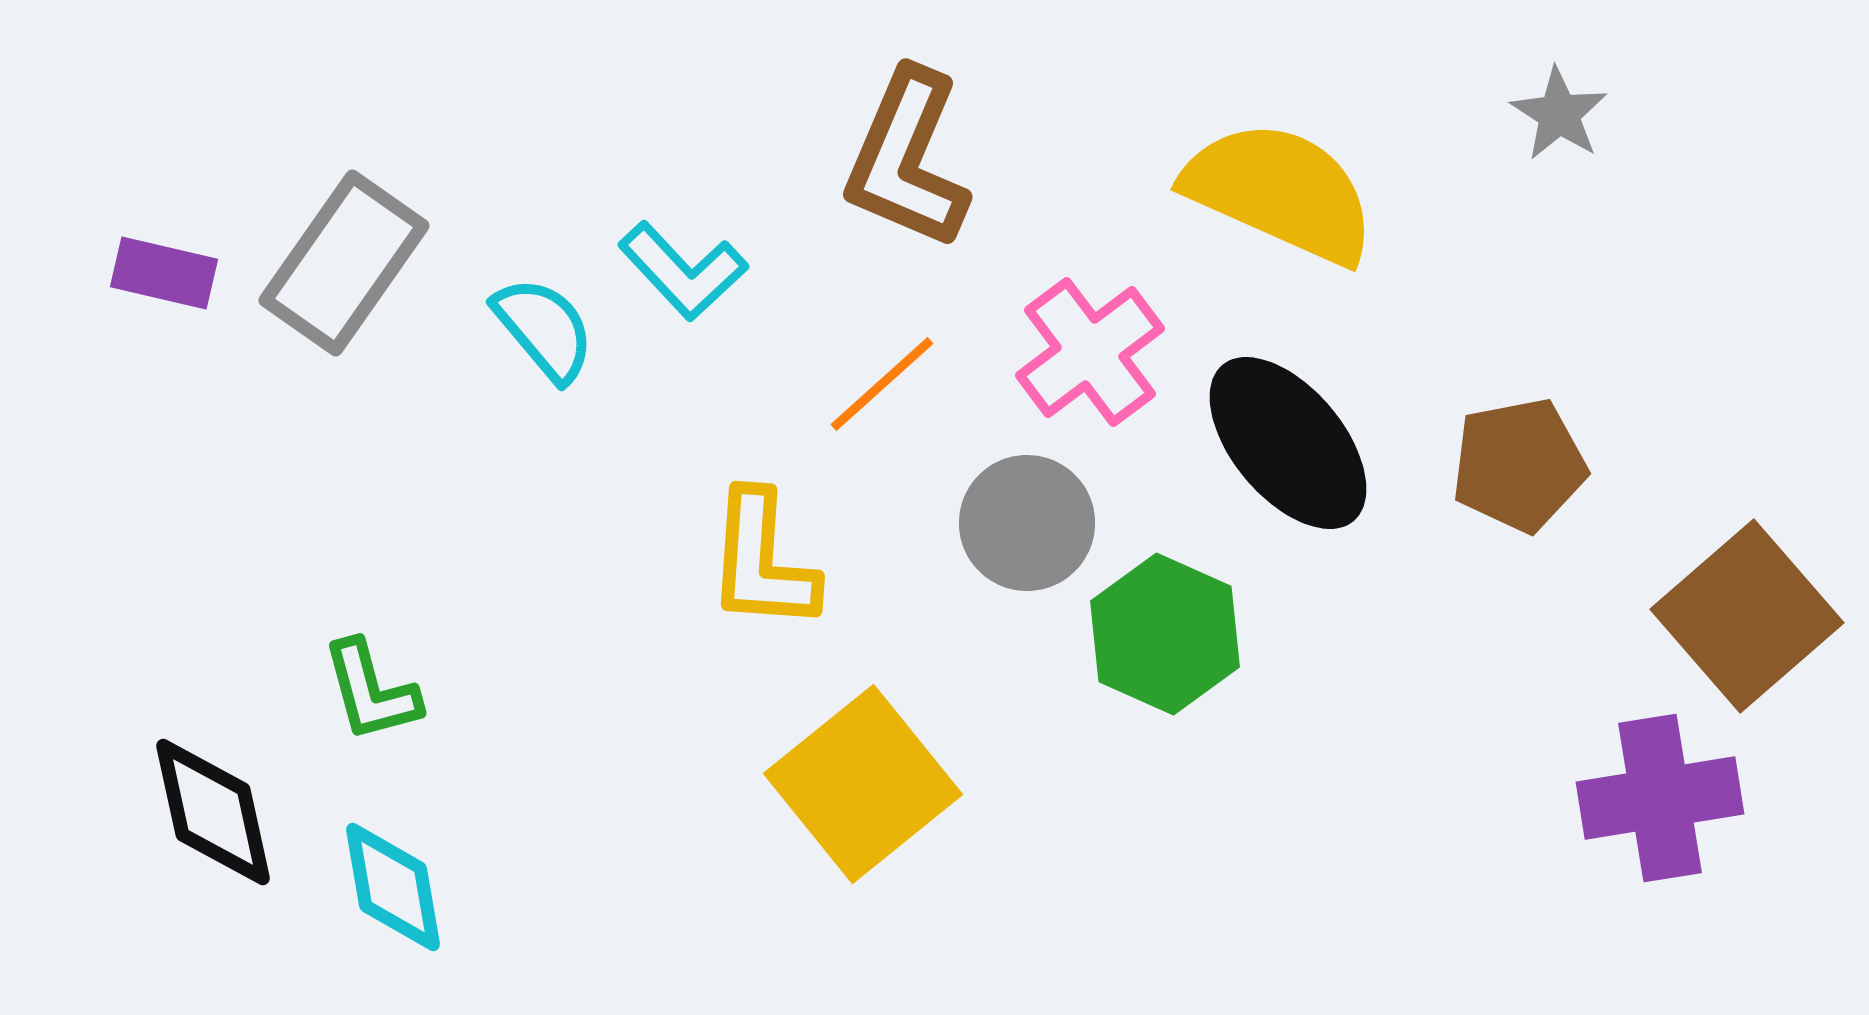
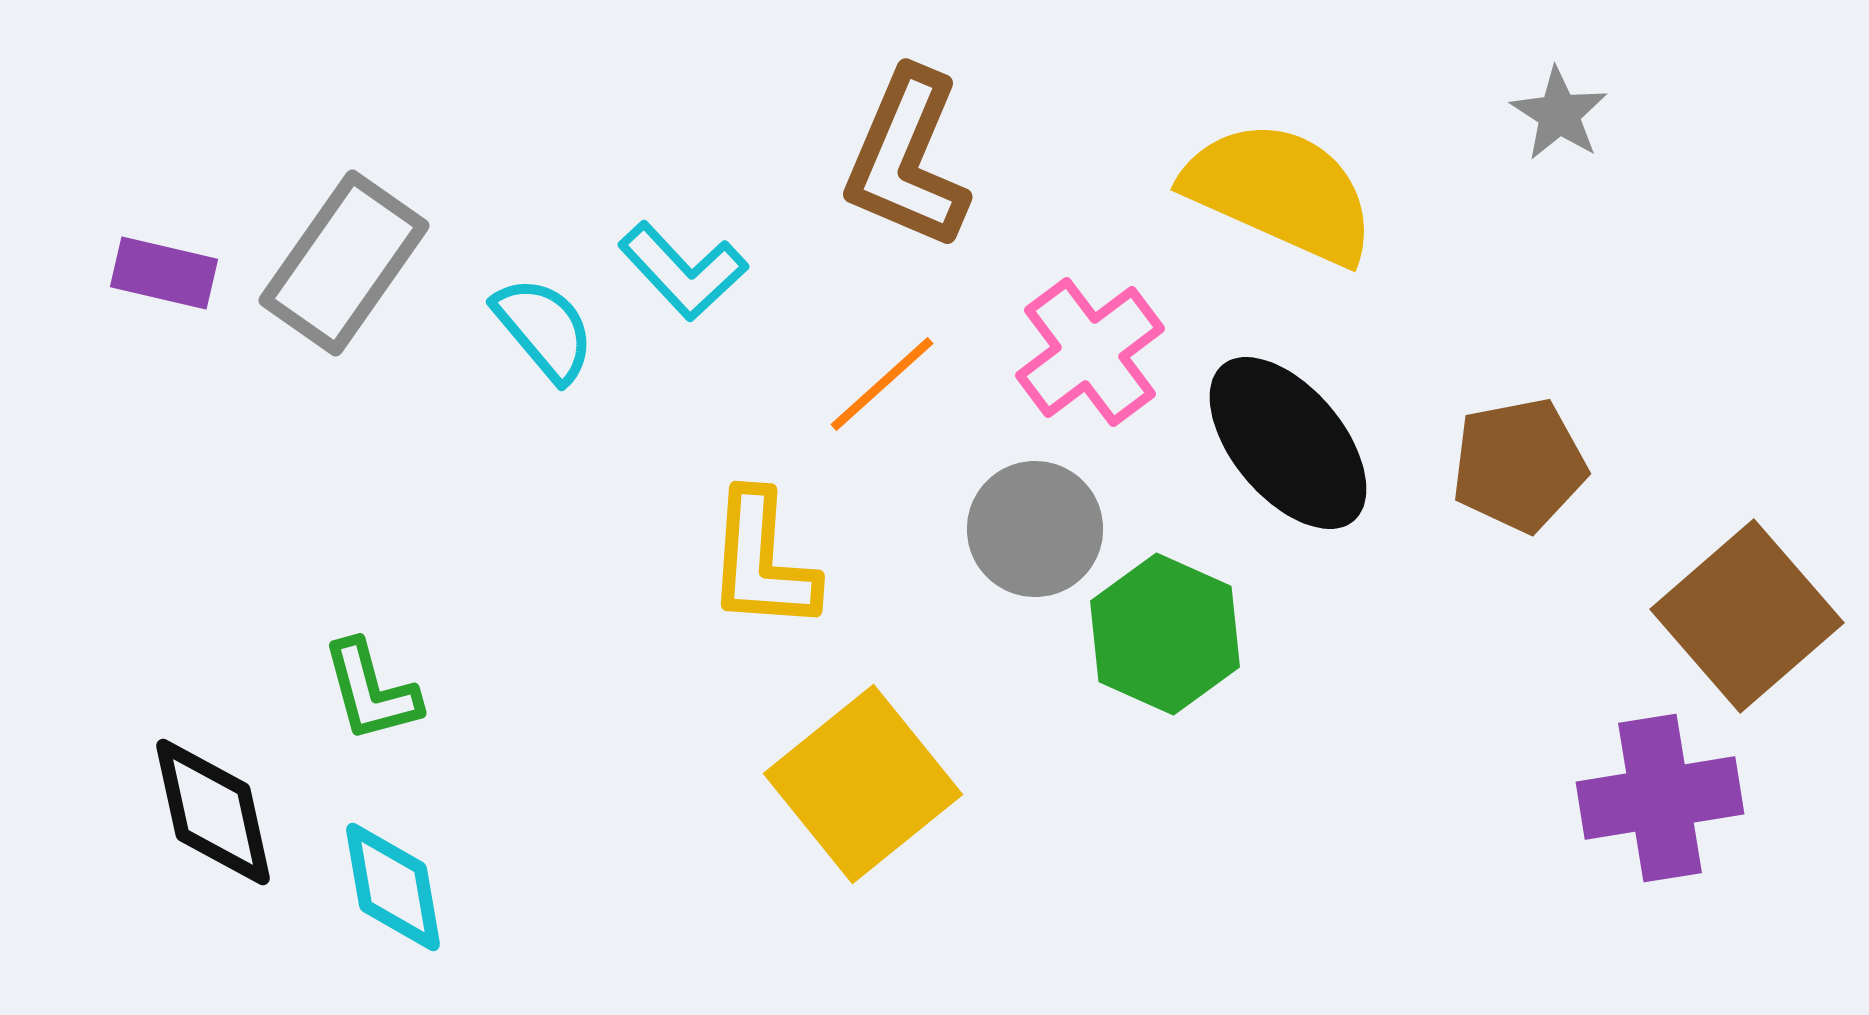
gray circle: moved 8 px right, 6 px down
